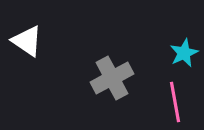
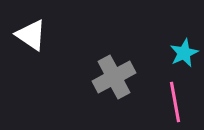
white triangle: moved 4 px right, 6 px up
gray cross: moved 2 px right, 1 px up
